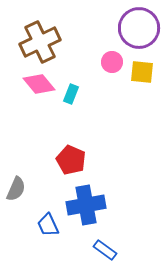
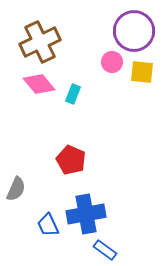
purple circle: moved 5 px left, 3 px down
cyan rectangle: moved 2 px right
blue cross: moved 9 px down
